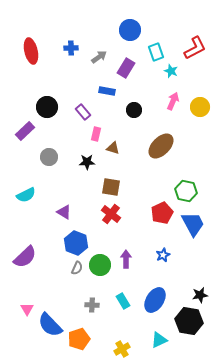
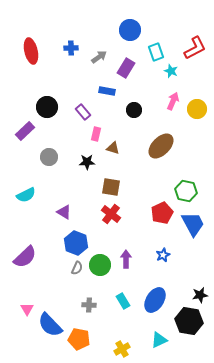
yellow circle at (200, 107): moved 3 px left, 2 px down
gray cross at (92, 305): moved 3 px left
orange pentagon at (79, 339): rotated 30 degrees clockwise
